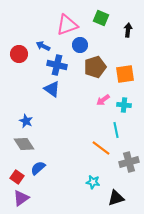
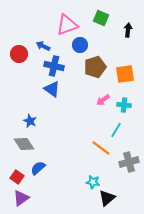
blue cross: moved 3 px left, 1 px down
blue star: moved 4 px right
cyan line: rotated 42 degrees clockwise
black triangle: moved 9 px left; rotated 24 degrees counterclockwise
